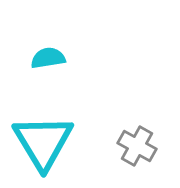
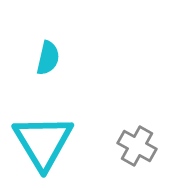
cyan semicircle: rotated 112 degrees clockwise
